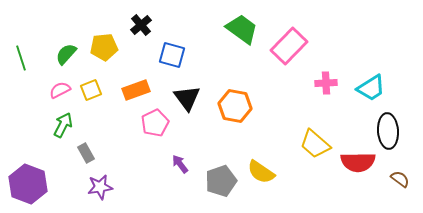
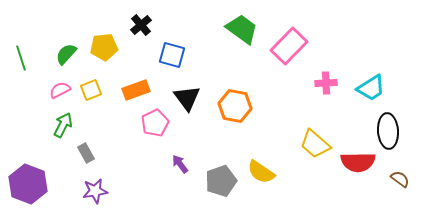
purple star: moved 5 px left, 4 px down
